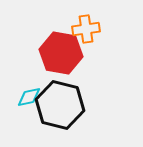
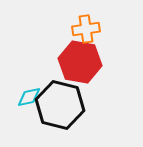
red hexagon: moved 19 px right, 9 px down
